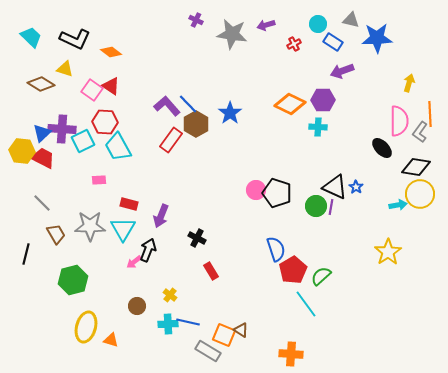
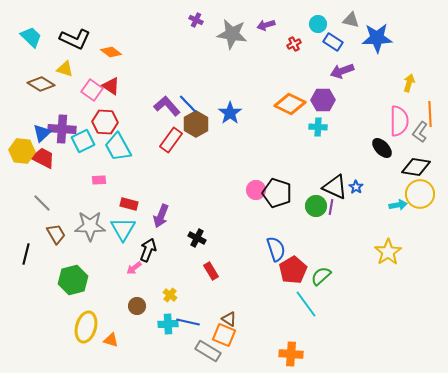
pink arrow at (134, 262): moved 6 px down
brown triangle at (241, 330): moved 12 px left, 11 px up
